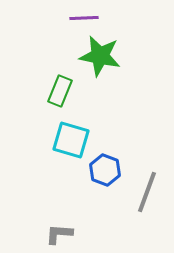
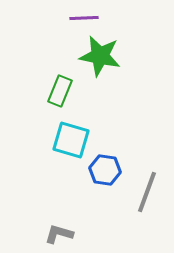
blue hexagon: rotated 12 degrees counterclockwise
gray L-shape: rotated 12 degrees clockwise
